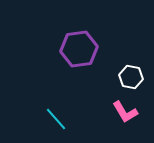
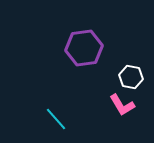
purple hexagon: moved 5 px right, 1 px up
pink L-shape: moved 3 px left, 7 px up
